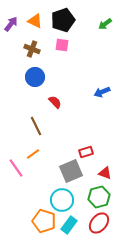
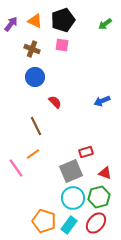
blue arrow: moved 9 px down
cyan circle: moved 11 px right, 2 px up
red ellipse: moved 3 px left
